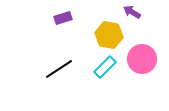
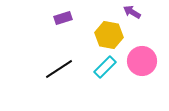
pink circle: moved 2 px down
